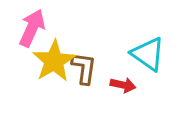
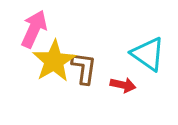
pink arrow: moved 2 px right, 1 px down
